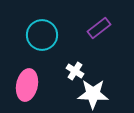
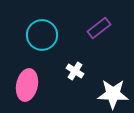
white star: moved 20 px right
